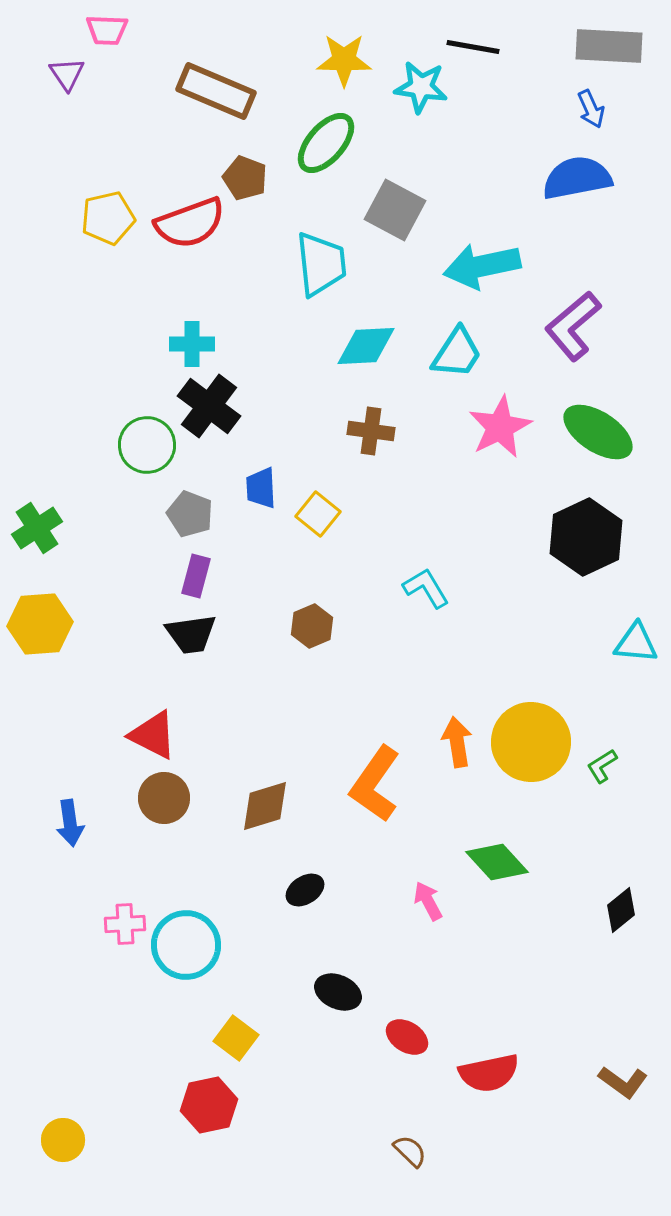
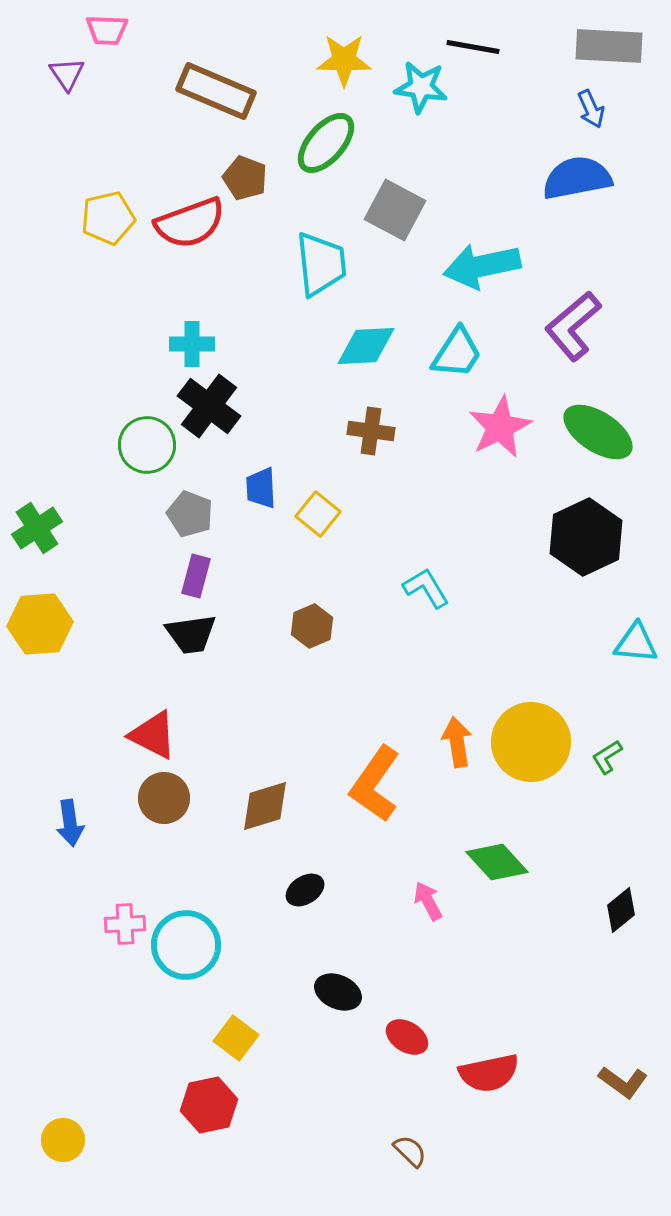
green L-shape at (602, 766): moved 5 px right, 9 px up
